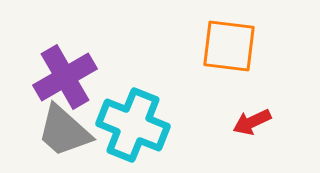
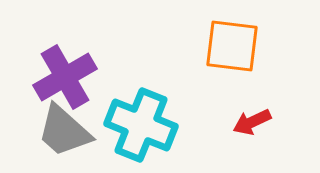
orange square: moved 3 px right
cyan cross: moved 8 px right
